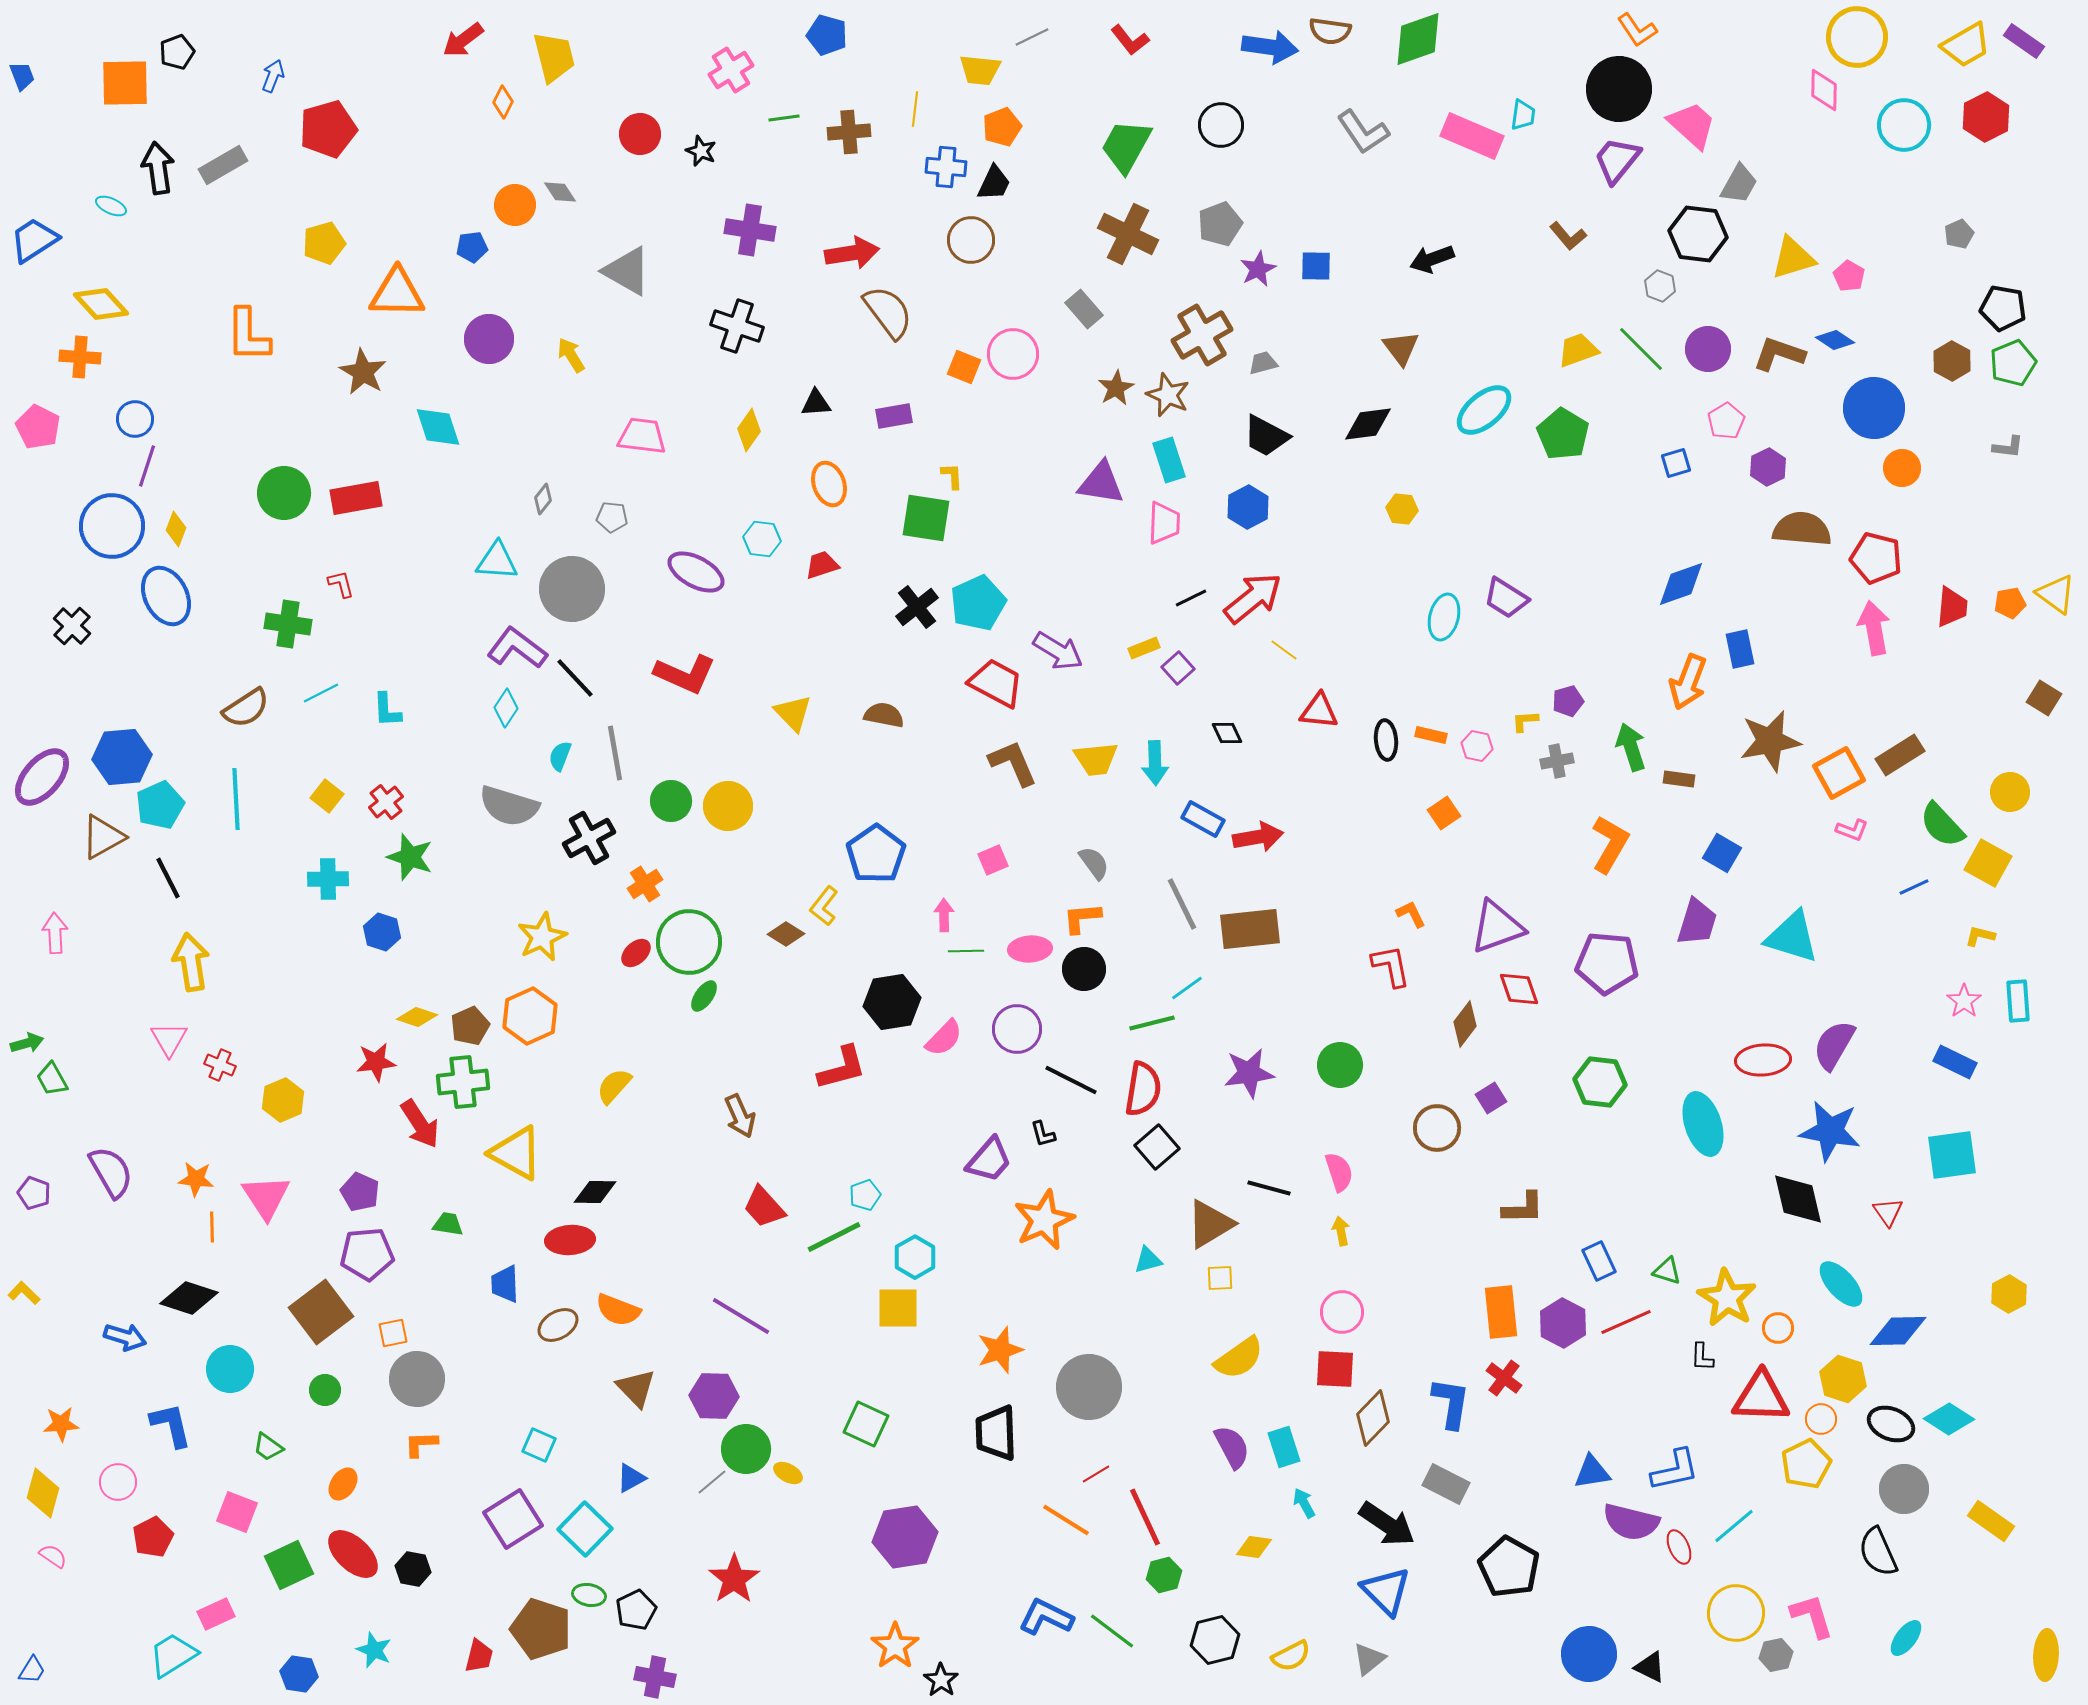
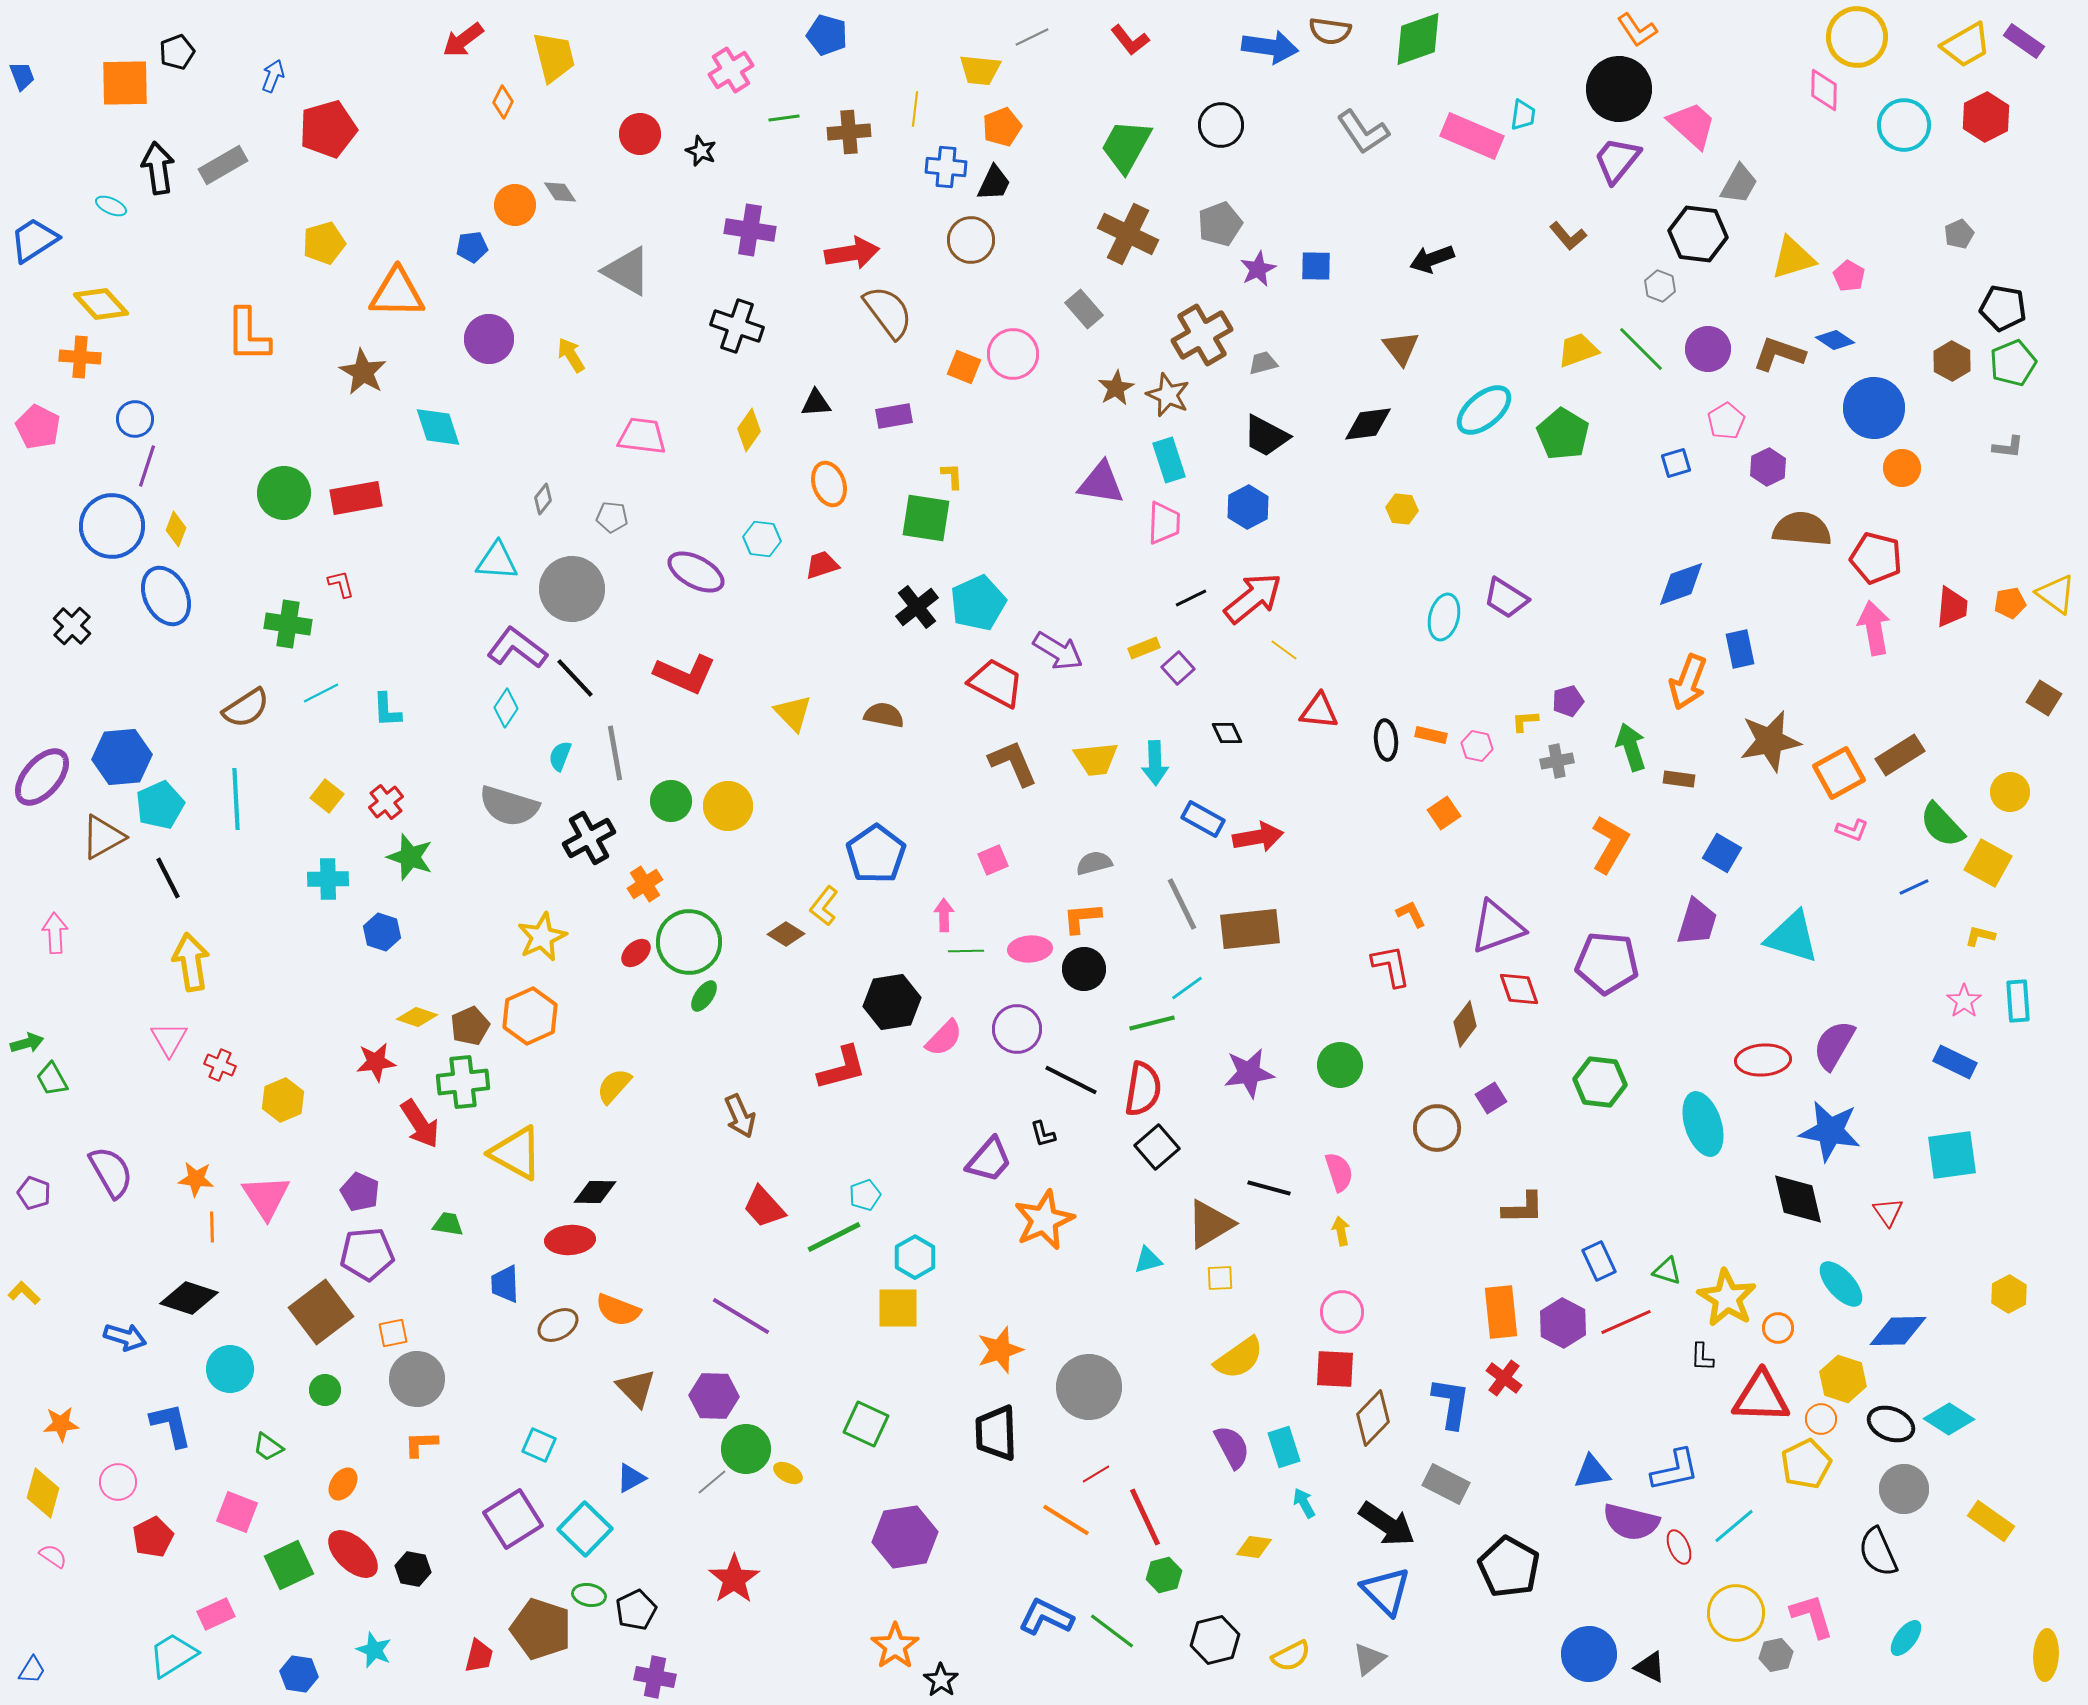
gray semicircle at (1094, 863): rotated 69 degrees counterclockwise
